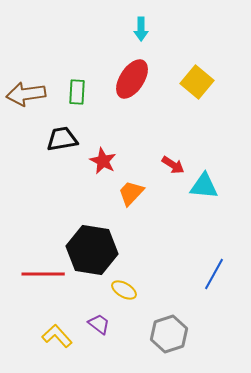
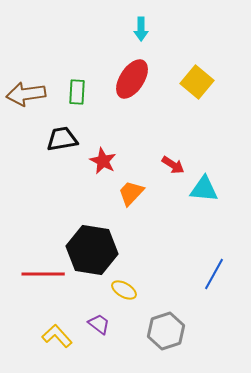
cyan triangle: moved 3 px down
gray hexagon: moved 3 px left, 3 px up
